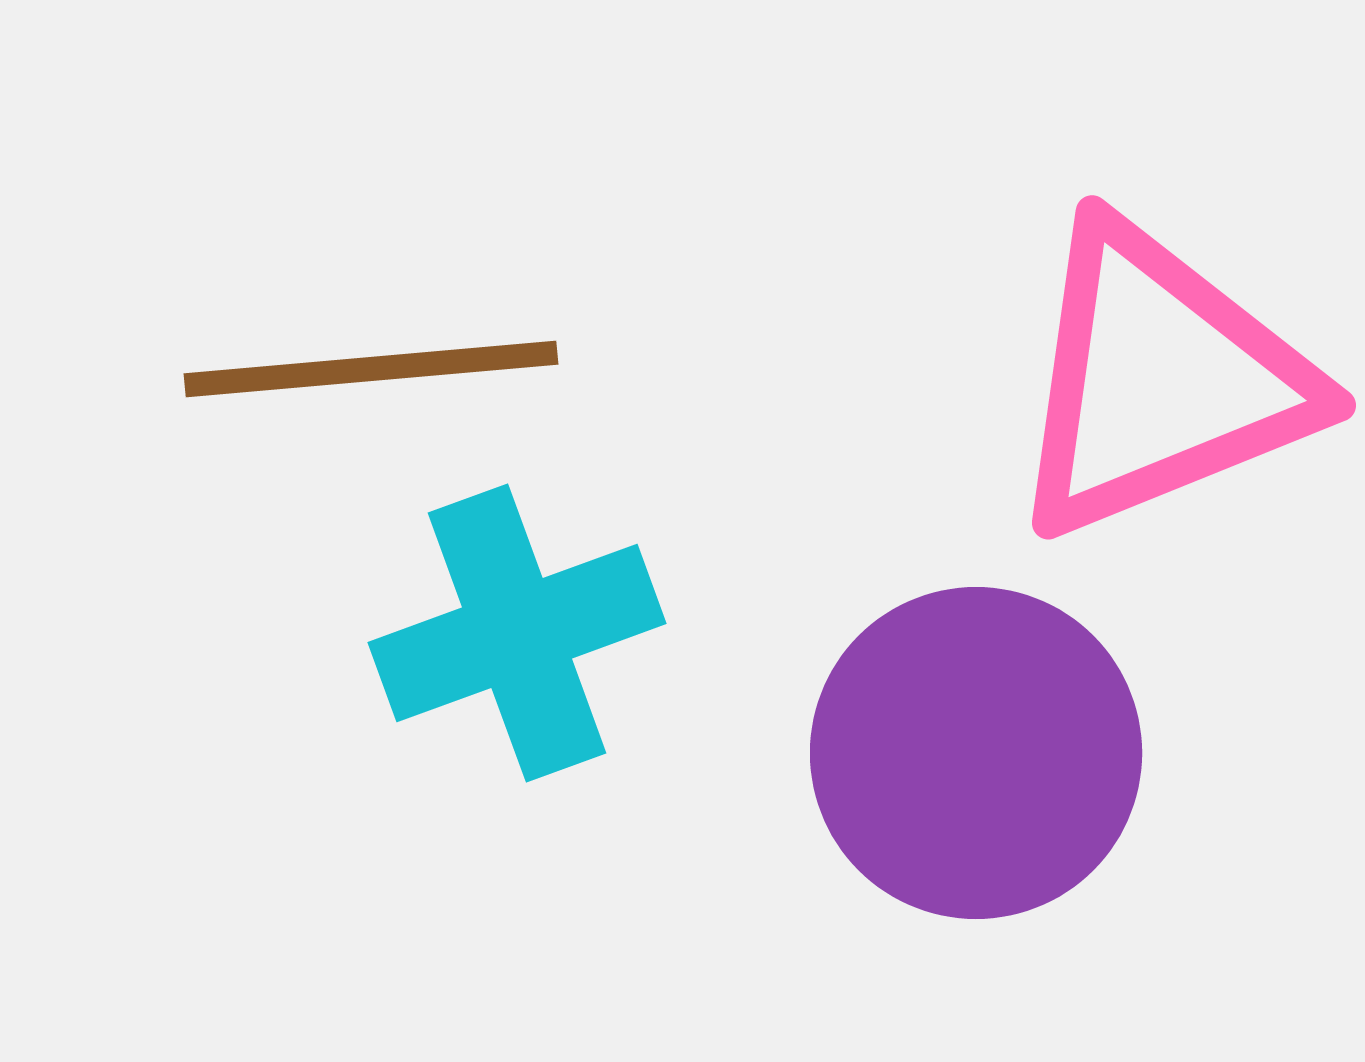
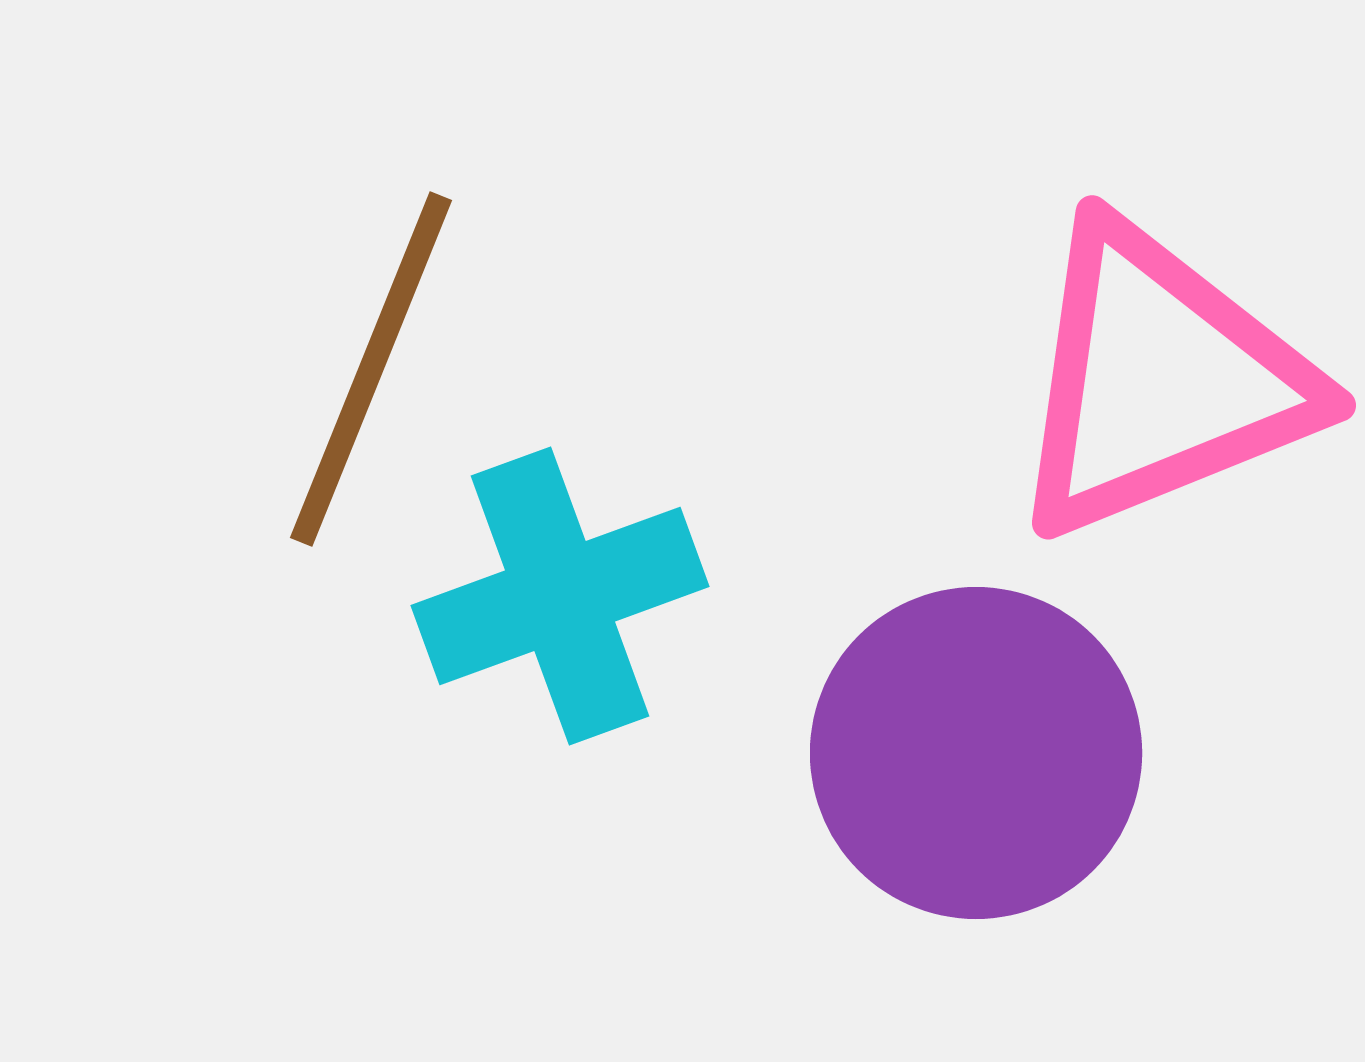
brown line: rotated 63 degrees counterclockwise
cyan cross: moved 43 px right, 37 px up
